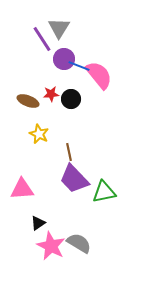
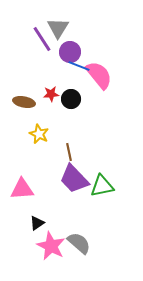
gray triangle: moved 1 px left
purple circle: moved 6 px right, 7 px up
brown ellipse: moved 4 px left, 1 px down; rotated 10 degrees counterclockwise
green triangle: moved 2 px left, 6 px up
black triangle: moved 1 px left
gray semicircle: rotated 10 degrees clockwise
